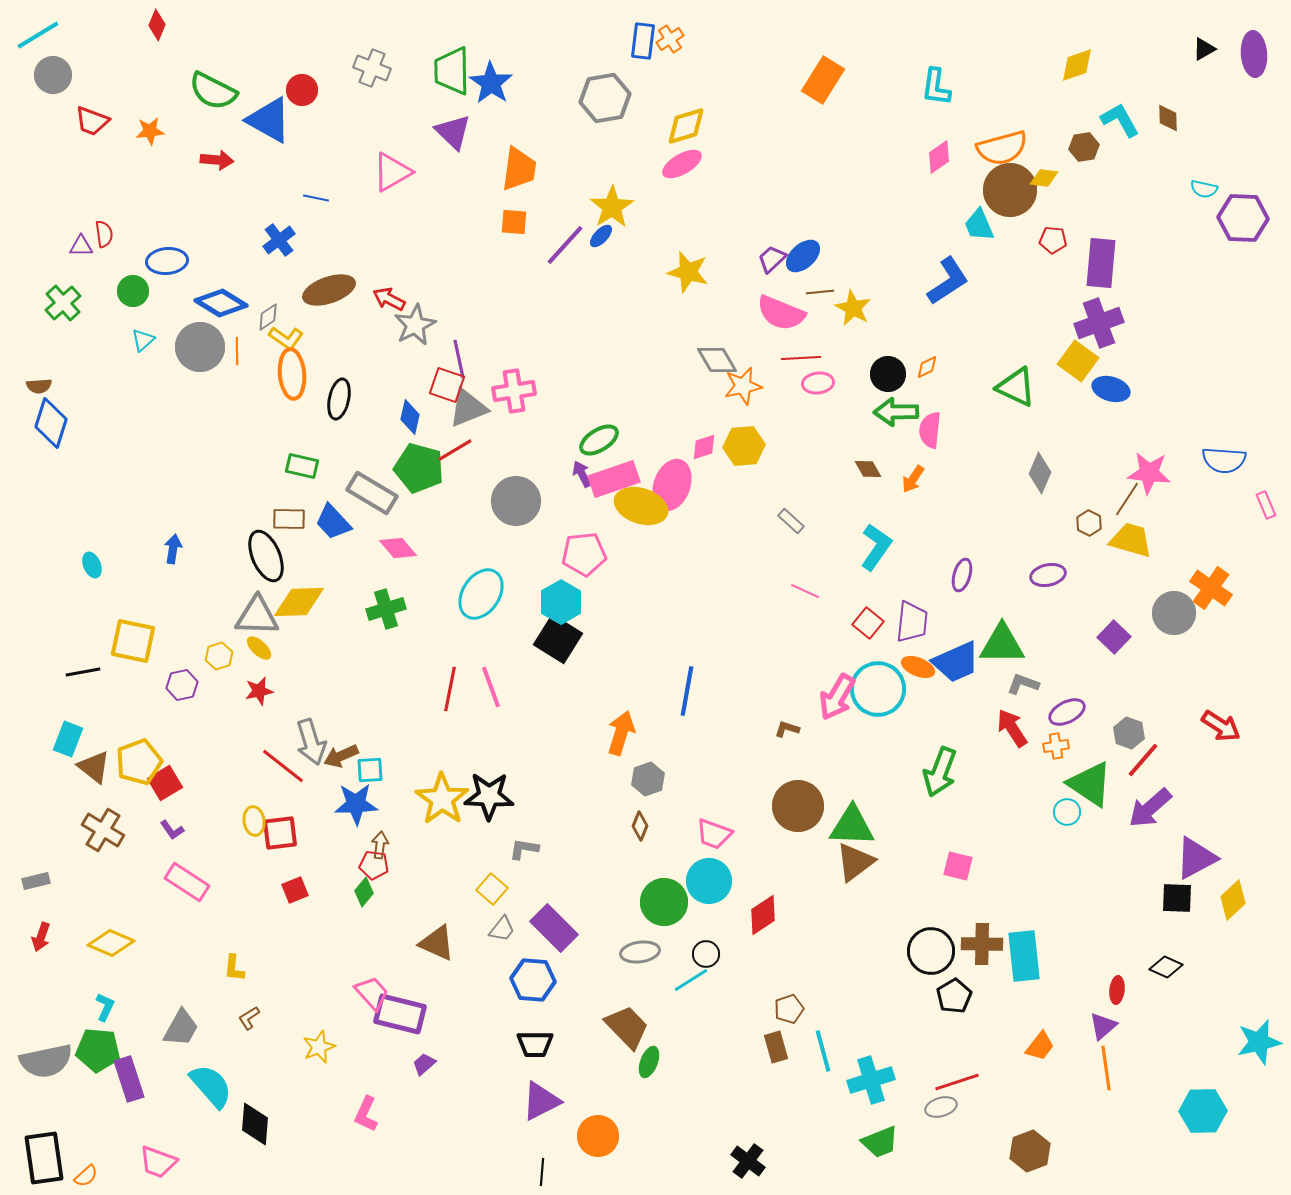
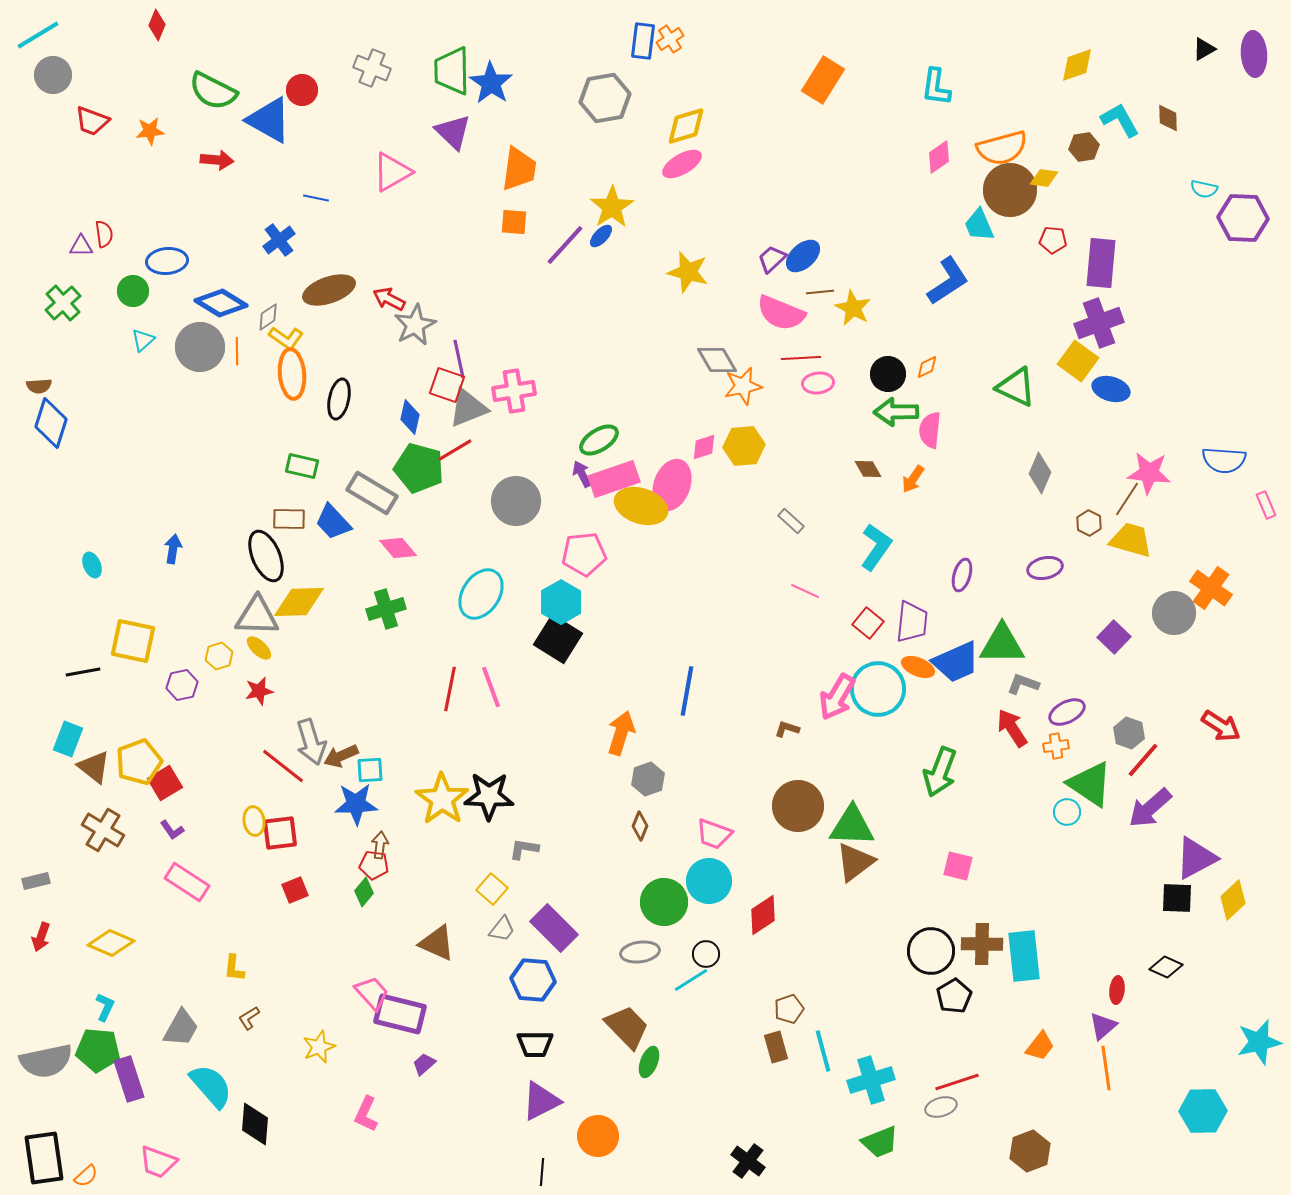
purple ellipse at (1048, 575): moved 3 px left, 7 px up
